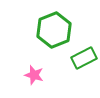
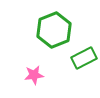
pink star: rotated 24 degrees counterclockwise
